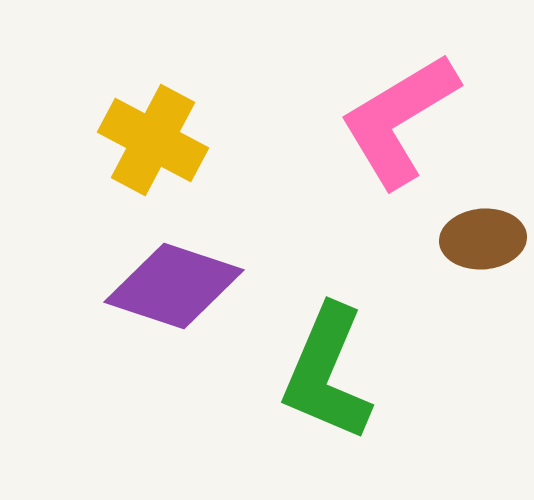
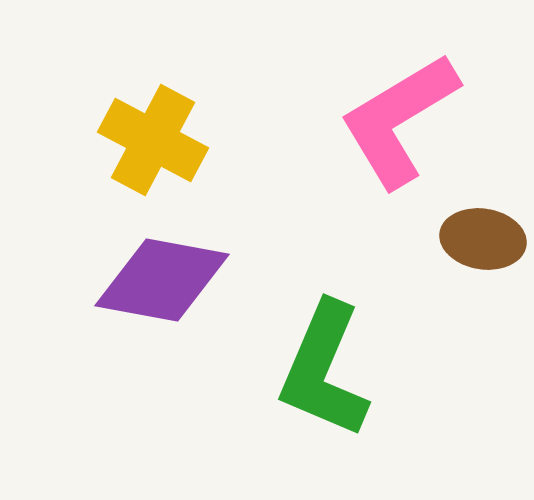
brown ellipse: rotated 14 degrees clockwise
purple diamond: moved 12 px left, 6 px up; rotated 8 degrees counterclockwise
green L-shape: moved 3 px left, 3 px up
